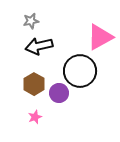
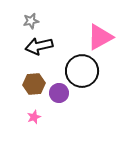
black circle: moved 2 px right
brown hexagon: rotated 25 degrees clockwise
pink star: moved 1 px left
